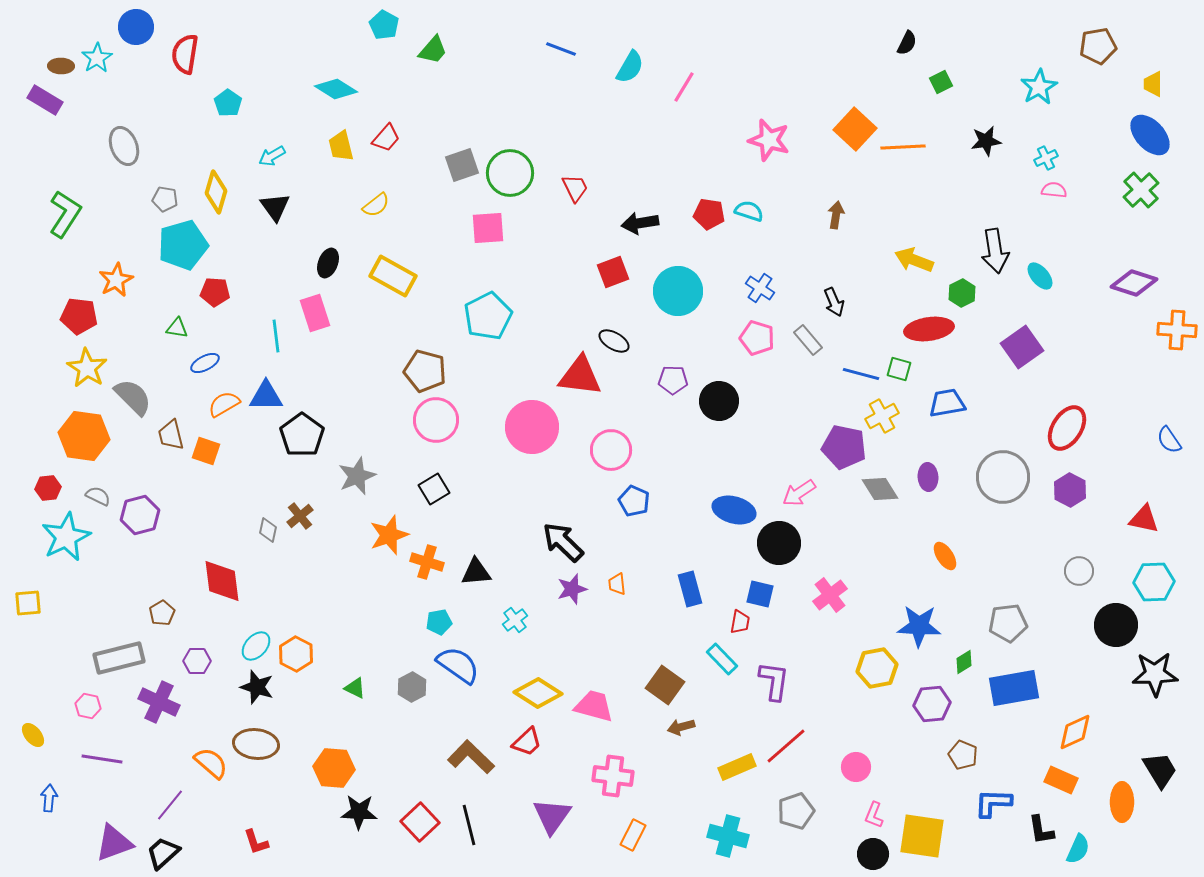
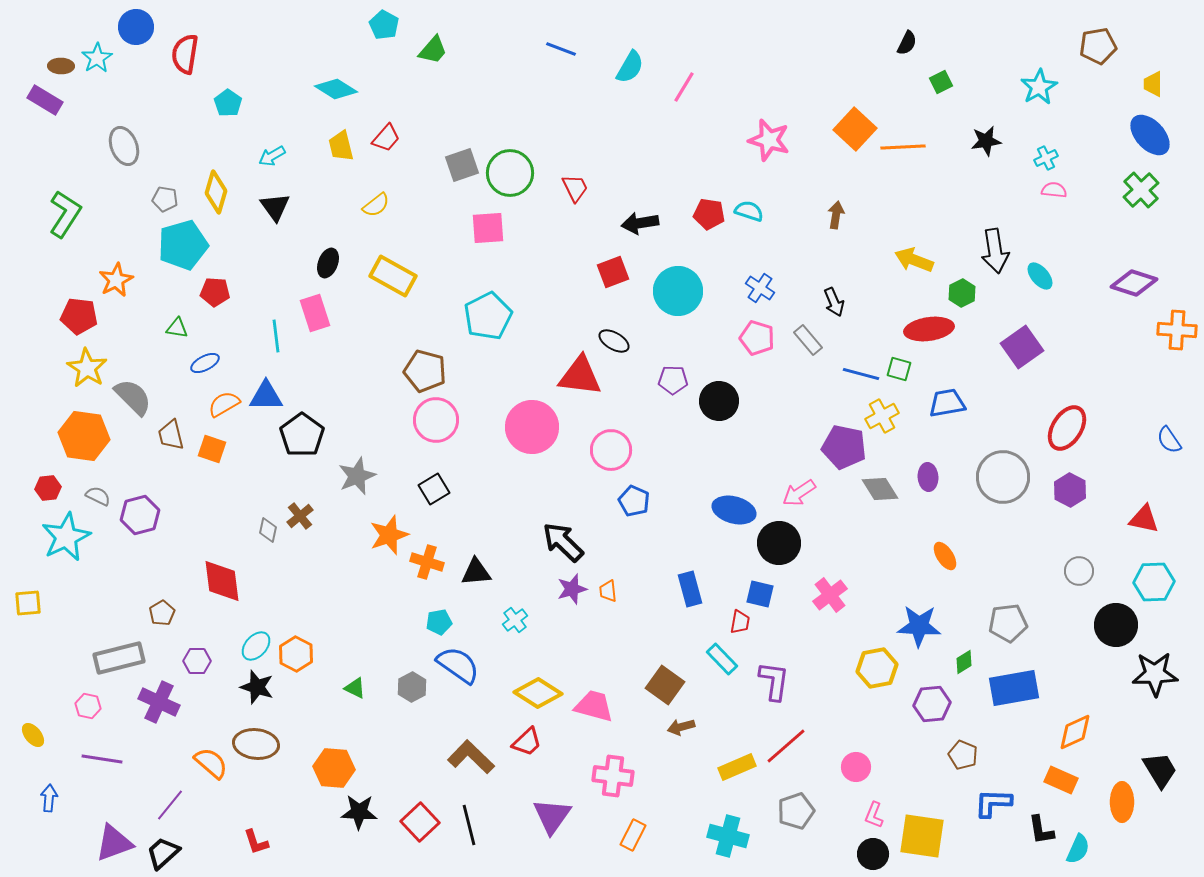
orange square at (206, 451): moved 6 px right, 2 px up
orange trapezoid at (617, 584): moved 9 px left, 7 px down
